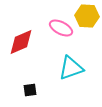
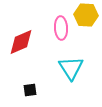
yellow hexagon: moved 1 px left, 1 px up
pink ellipse: rotated 60 degrees clockwise
cyan triangle: rotated 44 degrees counterclockwise
